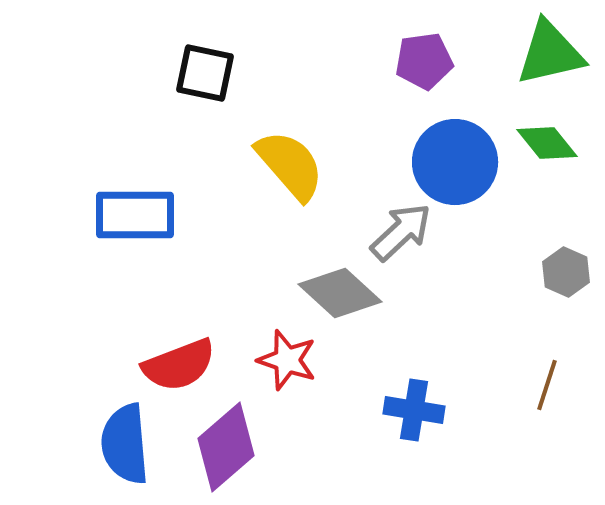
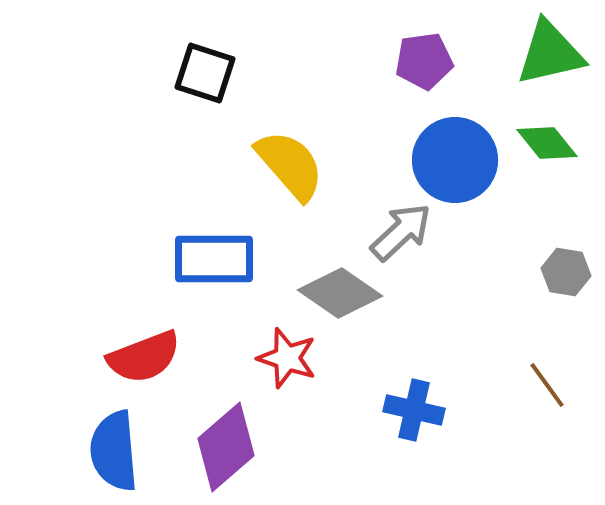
black square: rotated 6 degrees clockwise
blue circle: moved 2 px up
blue rectangle: moved 79 px right, 44 px down
gray hexagon: rotated 15 degrees counterclockwise
gray diamond: rotated 8 degrees counterclockwise
red star: moved 2 px up
red semicircle: moved 35 px left, 8 px up
brown line: rotated 54 degrees counterclockwise
blue cross: rotated 4 degrees clockwise
blue semicircle: moved 11 px left, 7 px down
